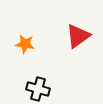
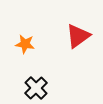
black cross: moved 2 px left, 1 px up; rotated 30 degrees clockwise
